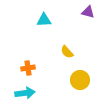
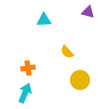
cyan arrow: rotated 60 degrees counterclockwise
